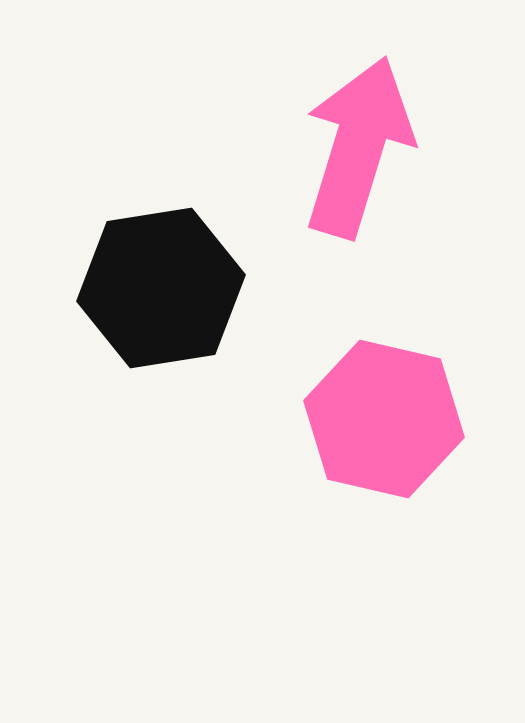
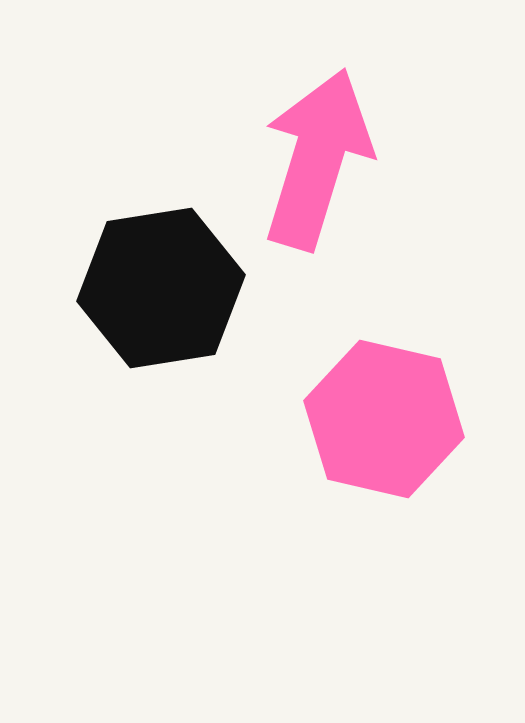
pink arrow: moved 41 px left, 12 px down
